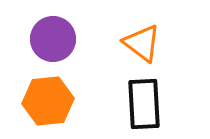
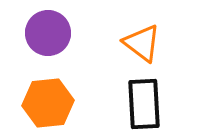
purple circle: moved 5 px left, 6 px up
orange hexagon: moved 2 px down
